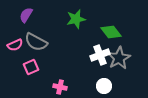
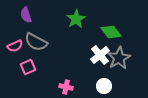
purple semicircle: rotated 49 degrees counterclockwise
green star: rotated 18 degrees counterclockwise
pink semicircle: moved 1 px down
white cross: rotated 18 degrees counterclockwise
pink square: moved 3 px left
pink cross: moved 6 px right
